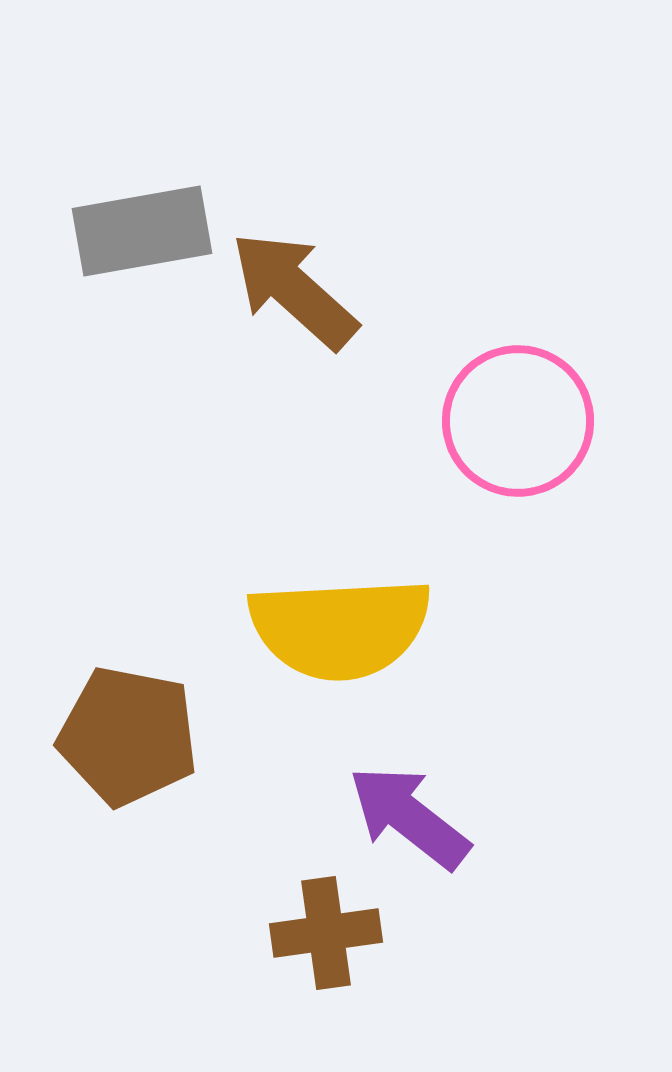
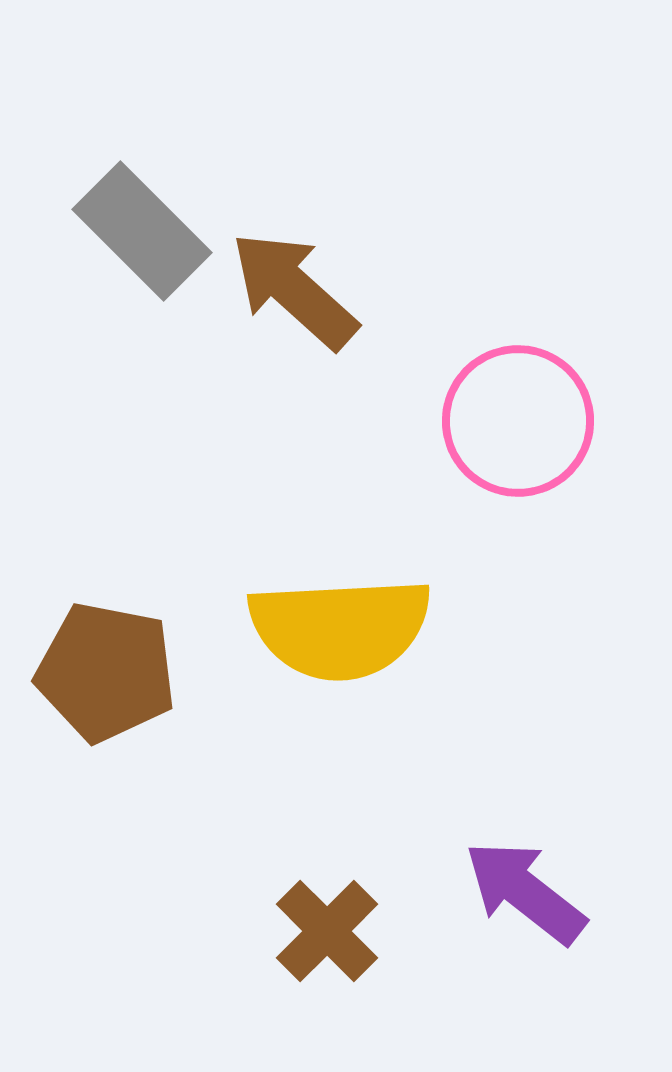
gray rectangle: rotated 55 degrees clockwise
brown pentagon: moved 22 px left, 64 px up
purple arrow: moved 116 px right, 75 px down
brown cross: moved 1 px right, 2 px up; rotated 37 degrees counterclockwise
